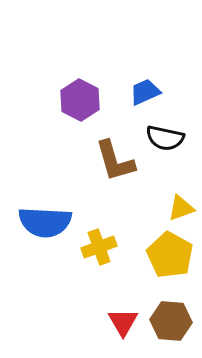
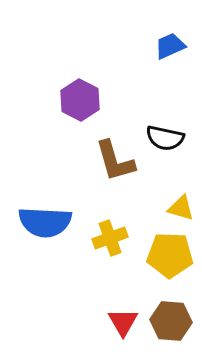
blue trapezoid: moved 25 px right, 46 px up
yellow triangle: rotated 36 degrees clockwise
yellow cross: moved 11 px right, 9 px up
yellow pentagon: rotated 27 degrees counterclockwise
